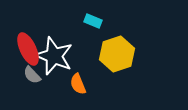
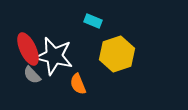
white star: rotated 9 degrees counterclockwise
